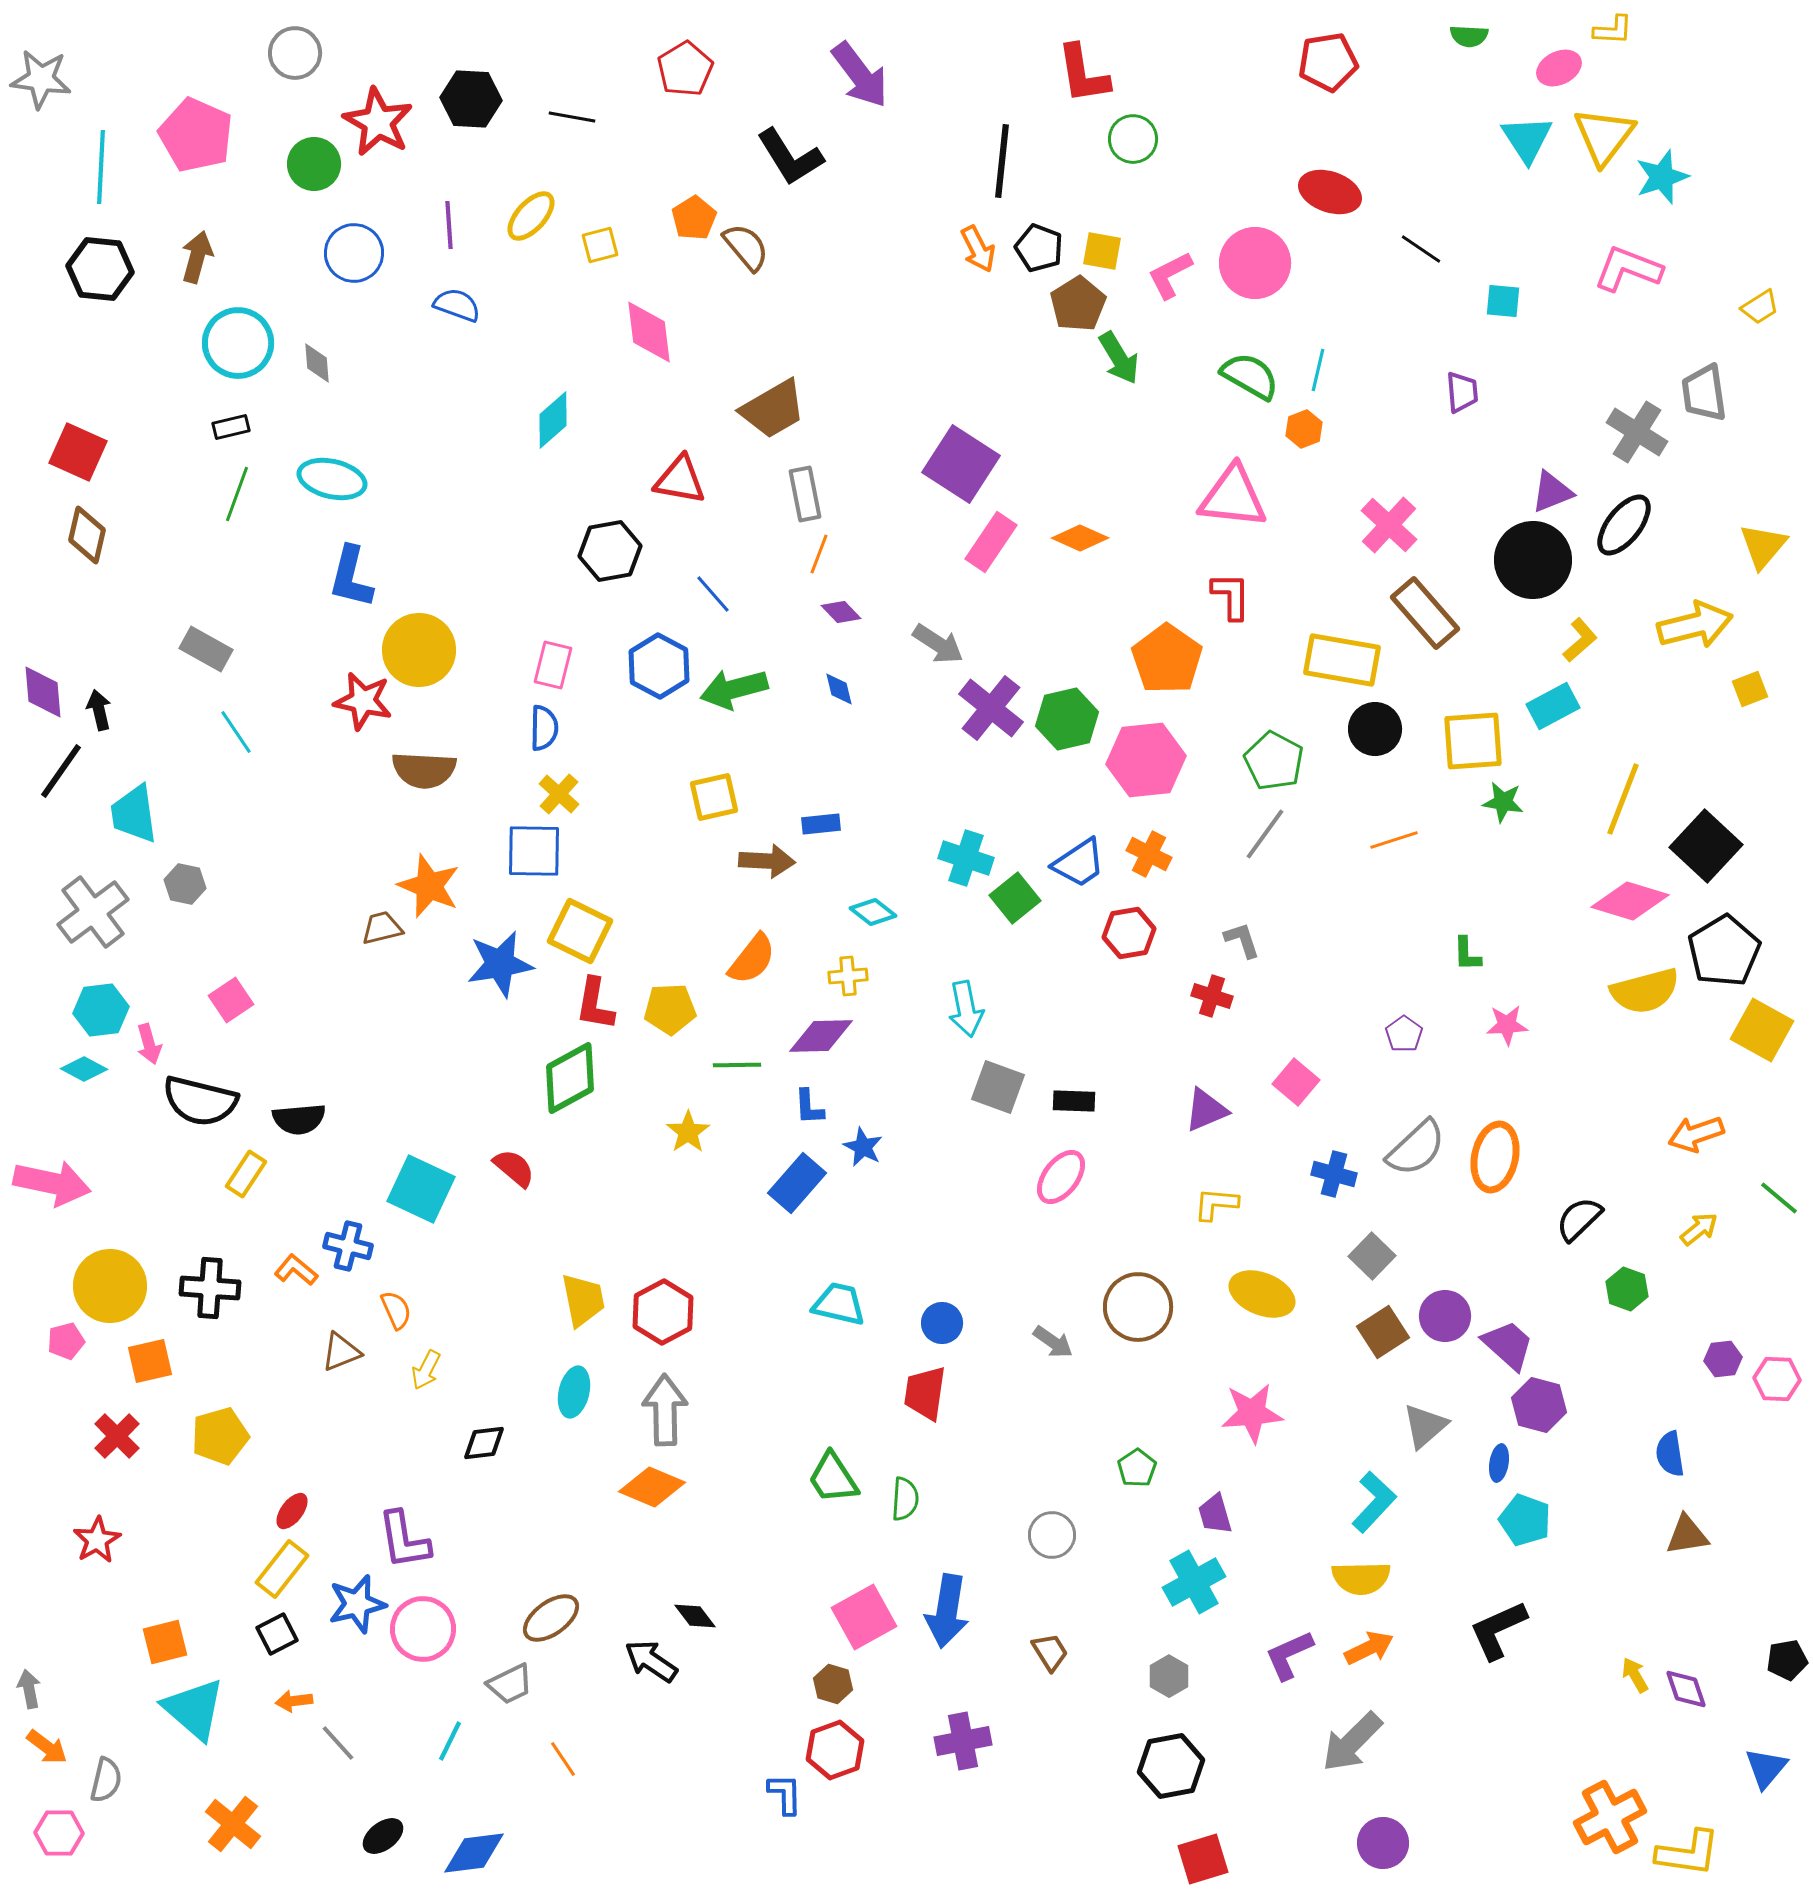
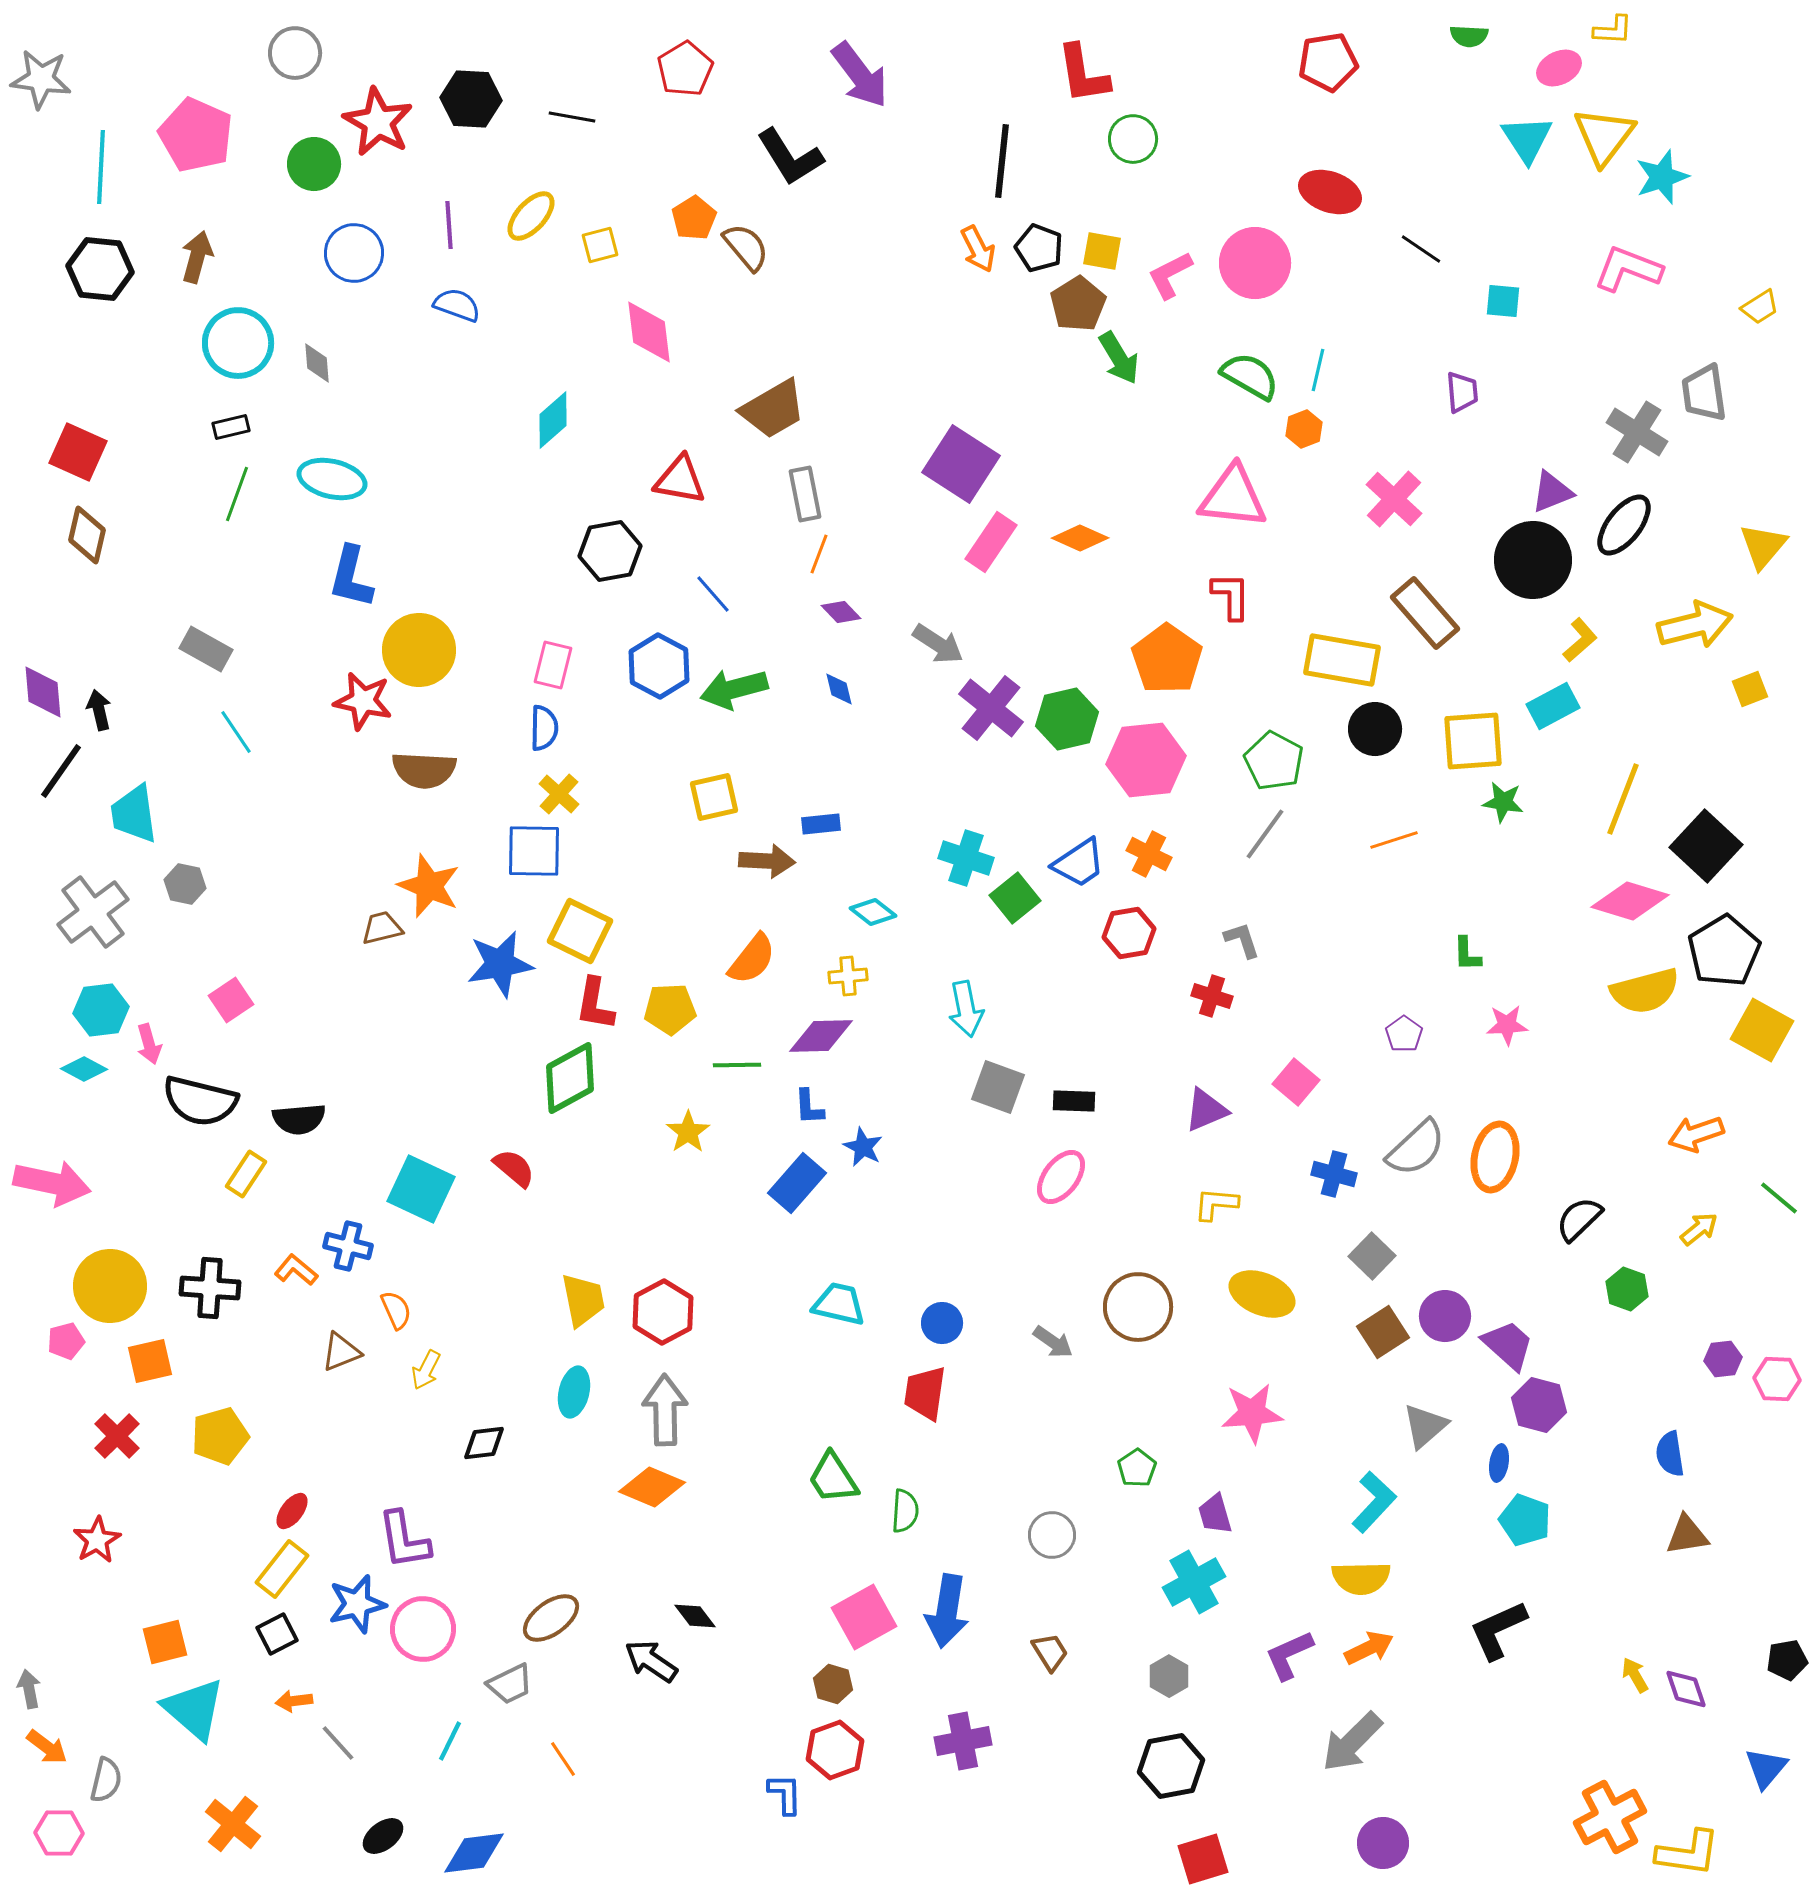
pink cross at (1389, 525): moved 5 px right, 26 px up
green semicircle at (905, 1499): moved 12 px down
